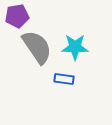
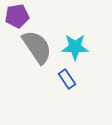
blue rectangle: moved 3 px right; rotated 48 degrees clockwise
